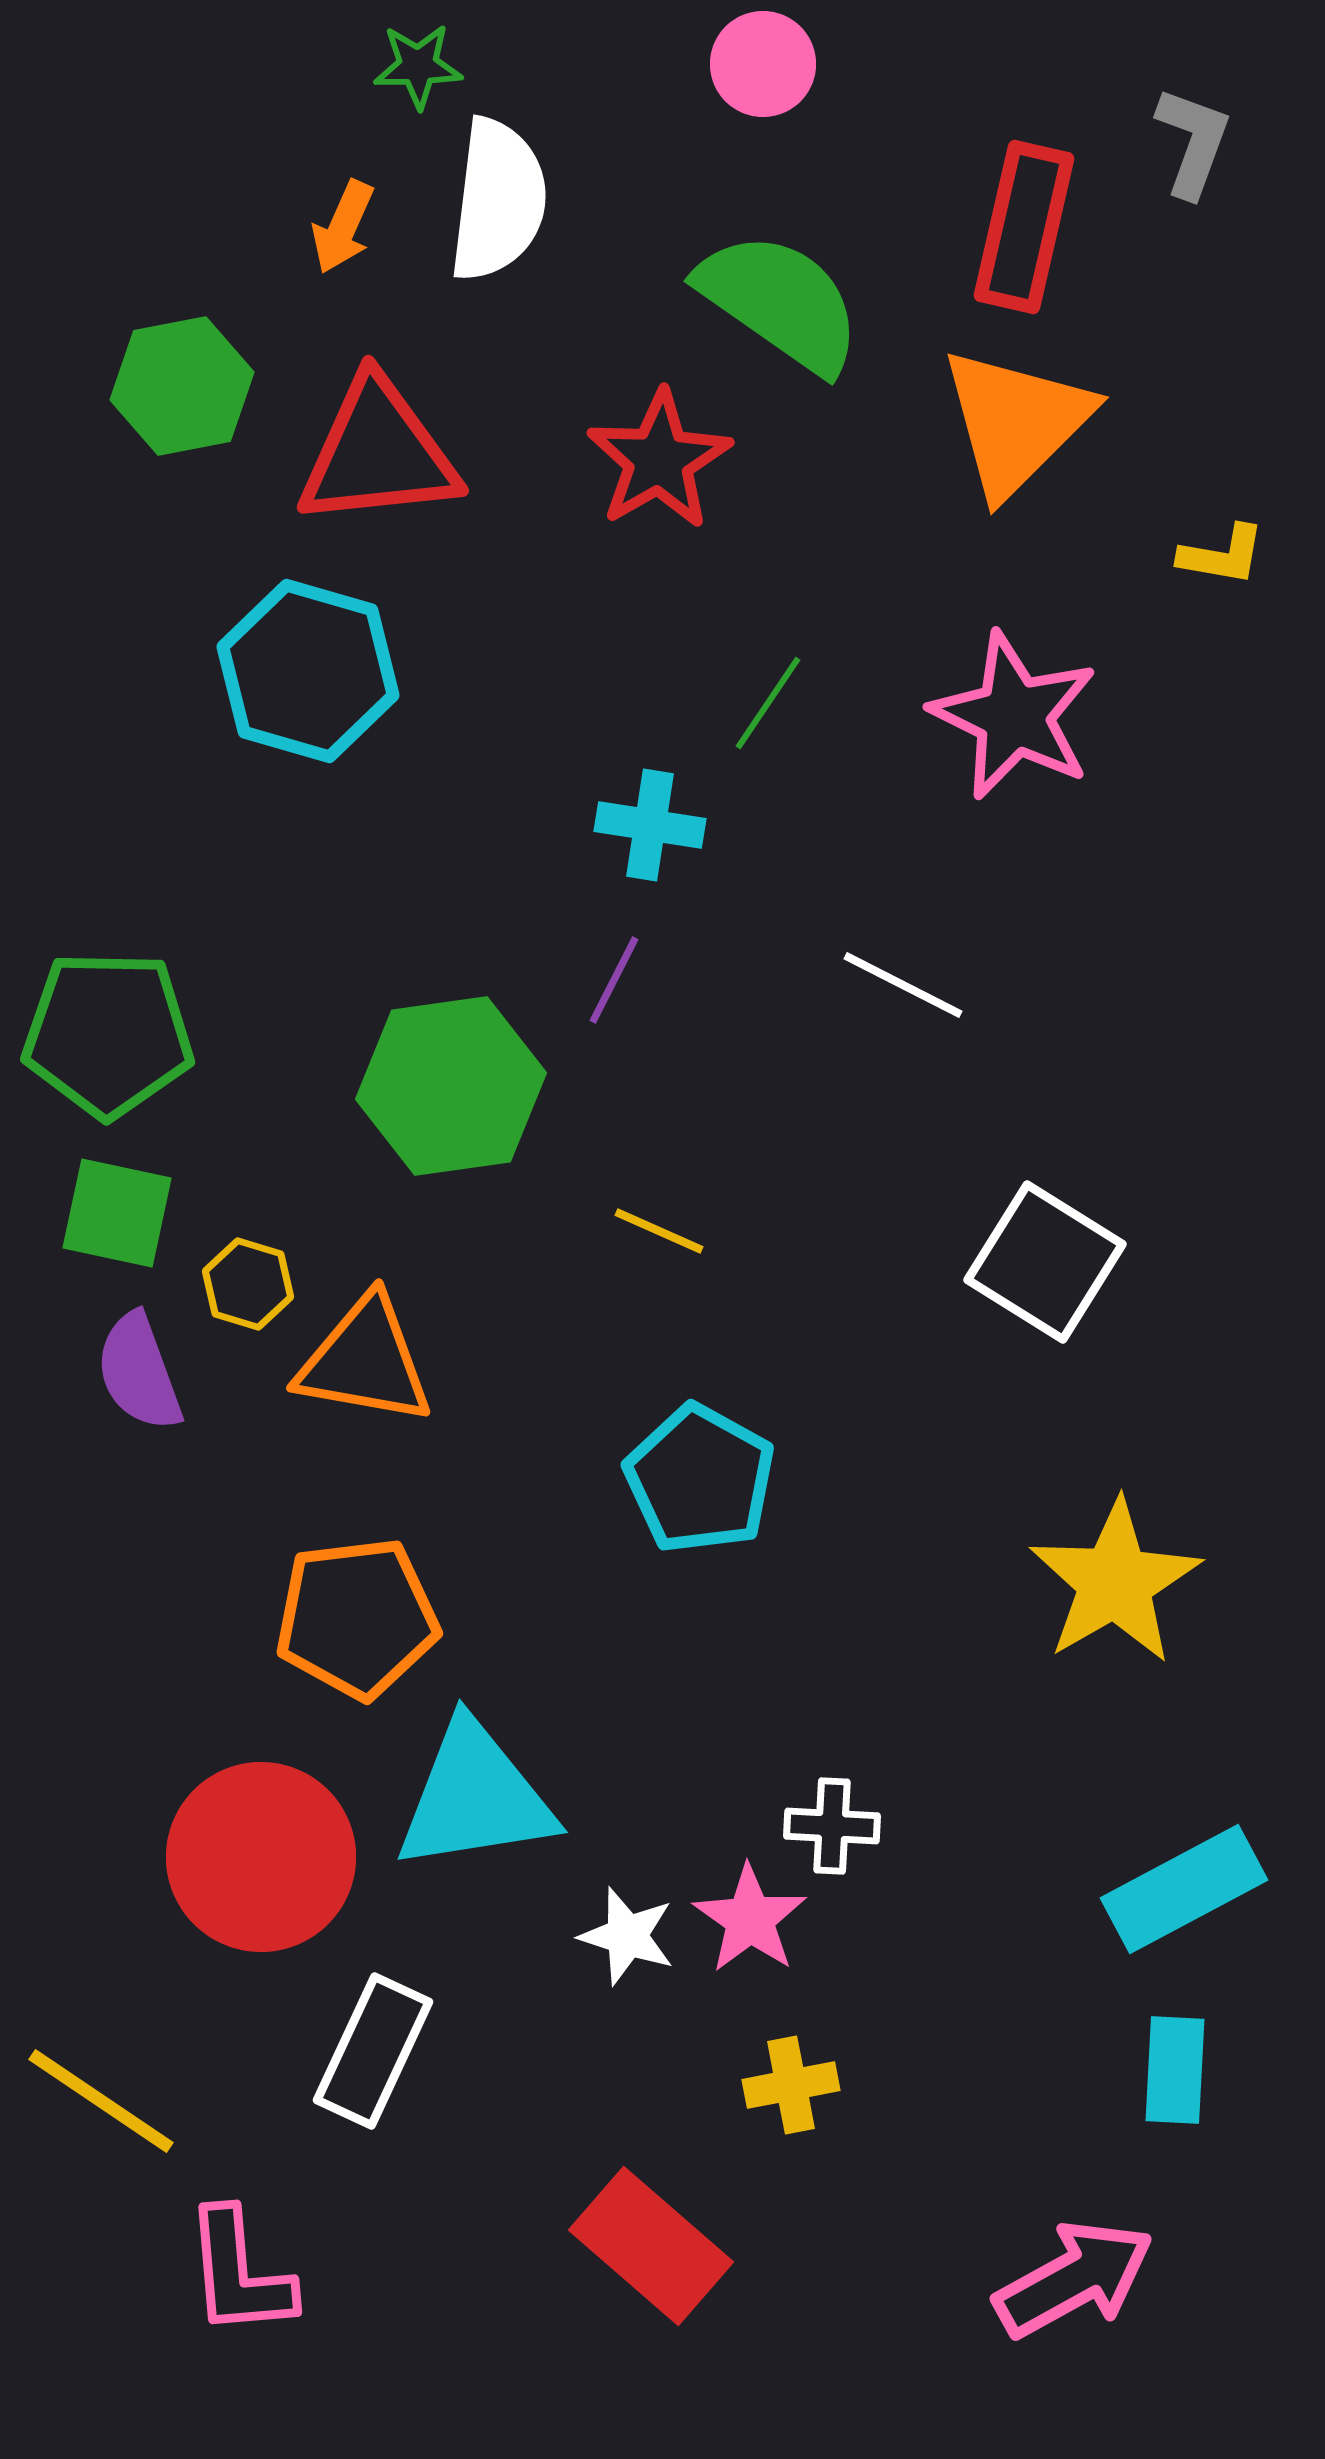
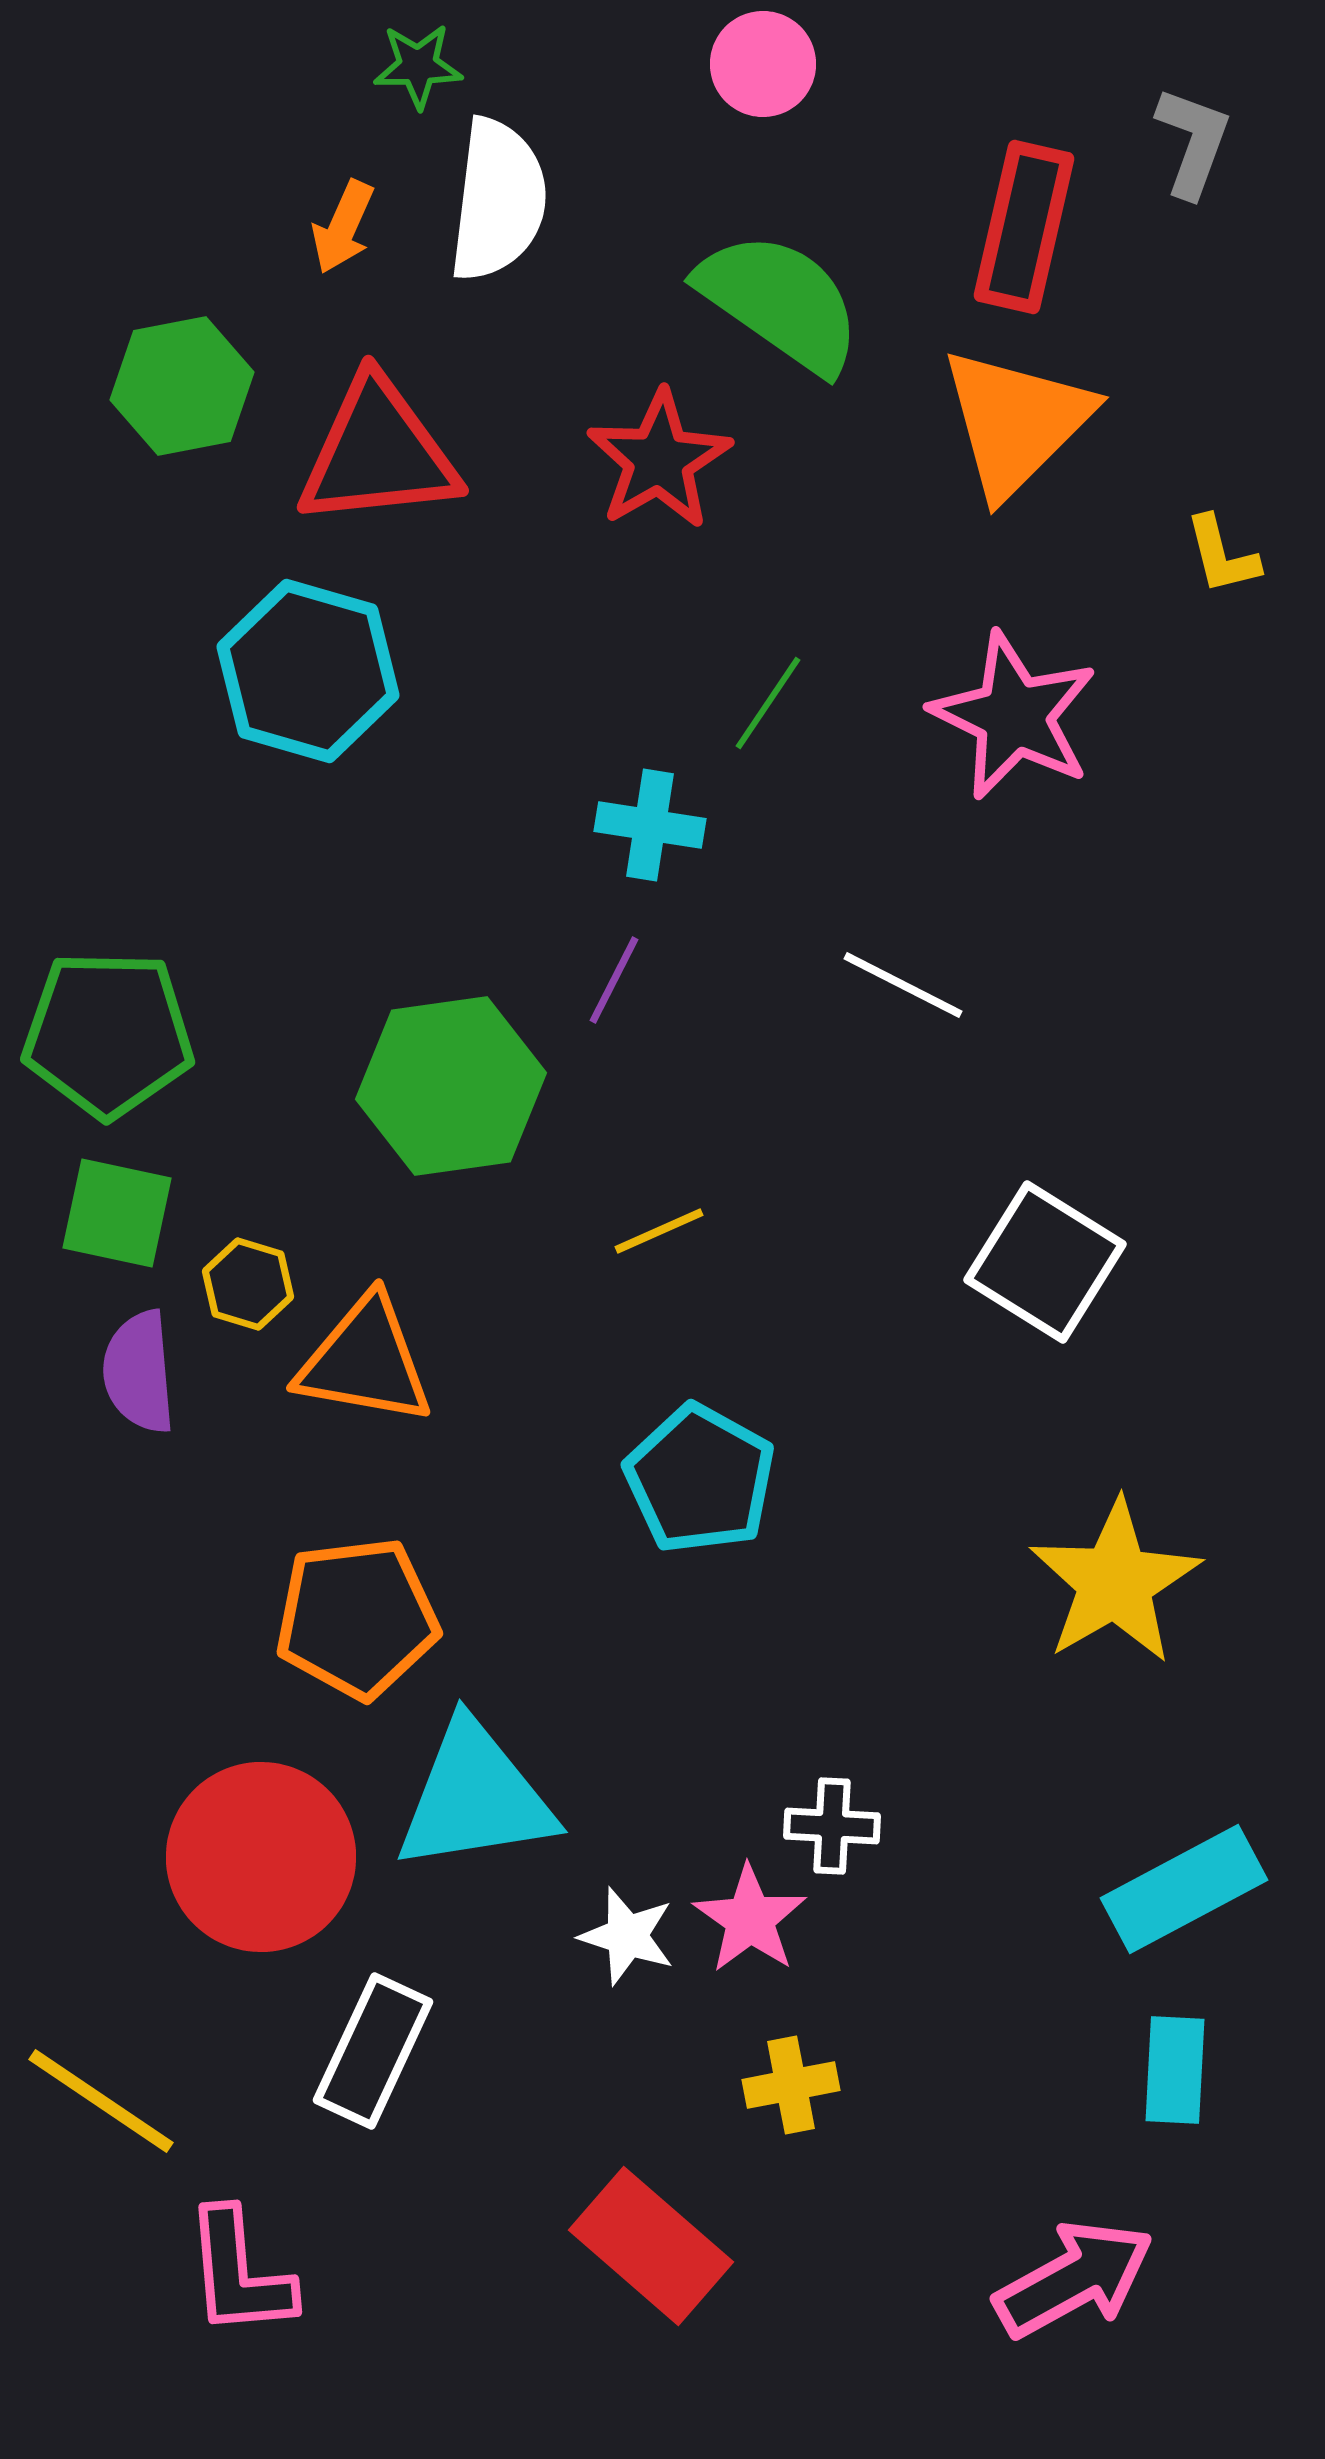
yellow L-shape at (1222, 555): rotated 66 degrees clockwise
yellow line at (659, 1231): rotated 48 degrees counterclockwise
purple semicircle at (139, 1372): rotated 15 degrees clockwise
